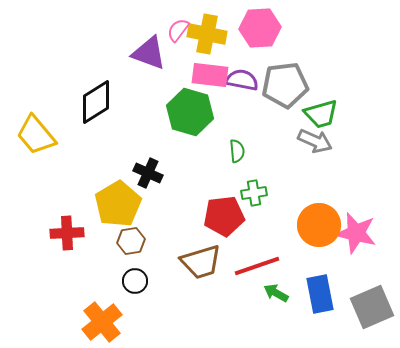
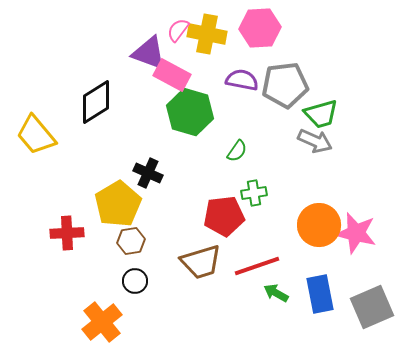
pink rectangle: moved 38 px left; rotated 21 degrees clockwise
green semicircle: rotated 40 degrees clockwise
